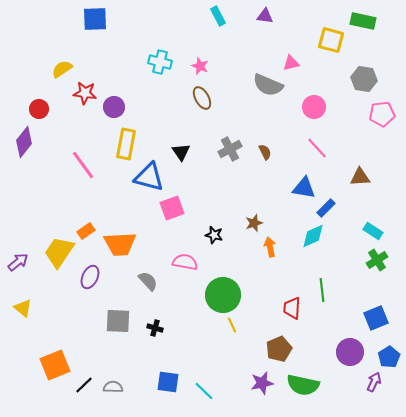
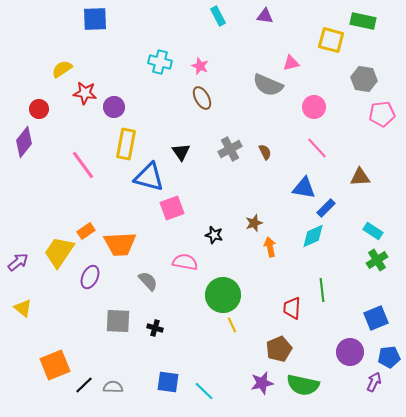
blue pentagon at (389, 357): rotated 25 degrees clockwise
